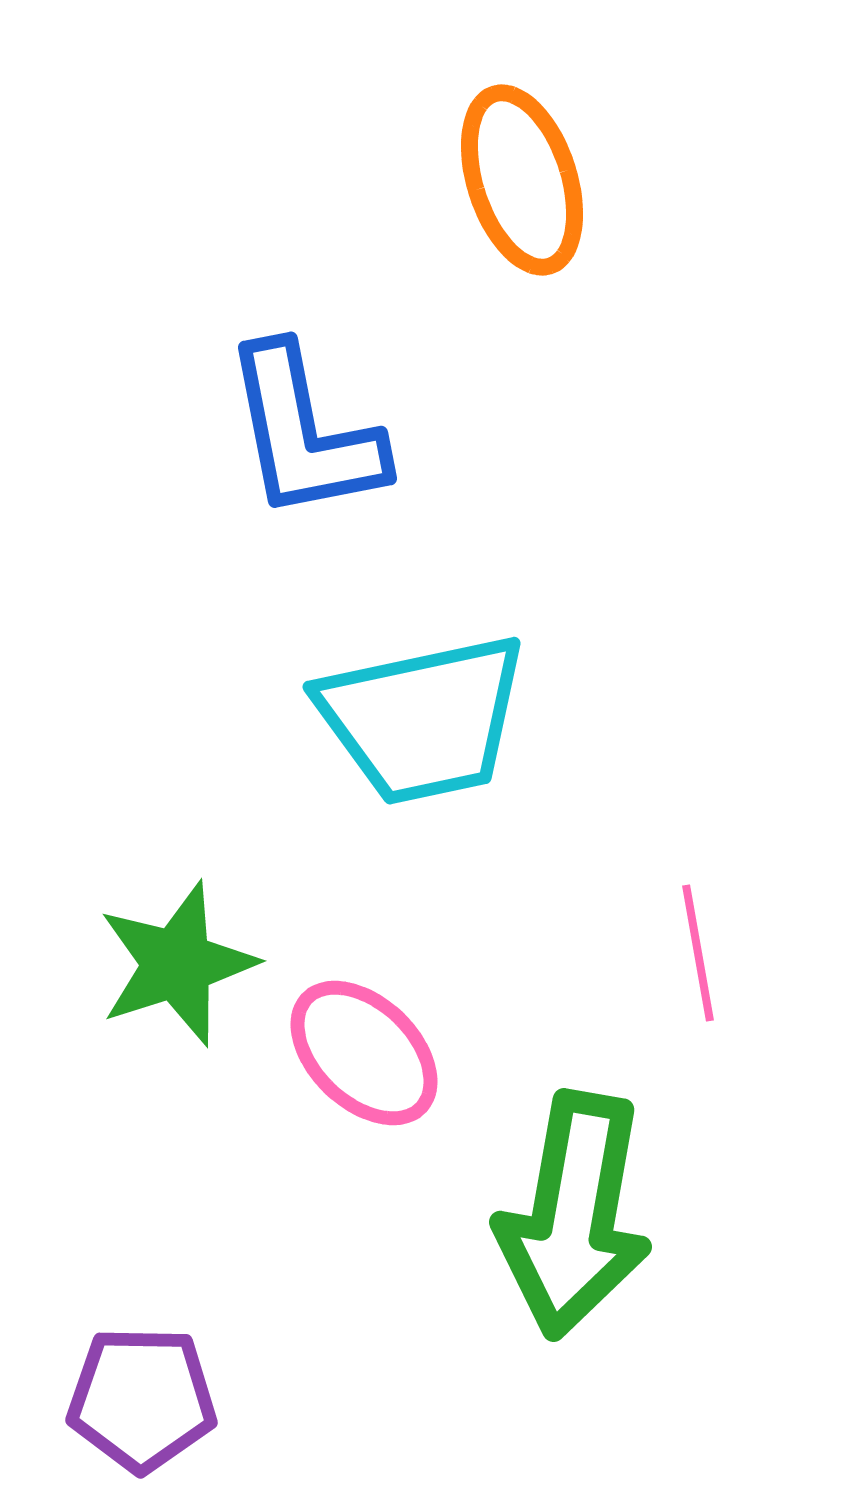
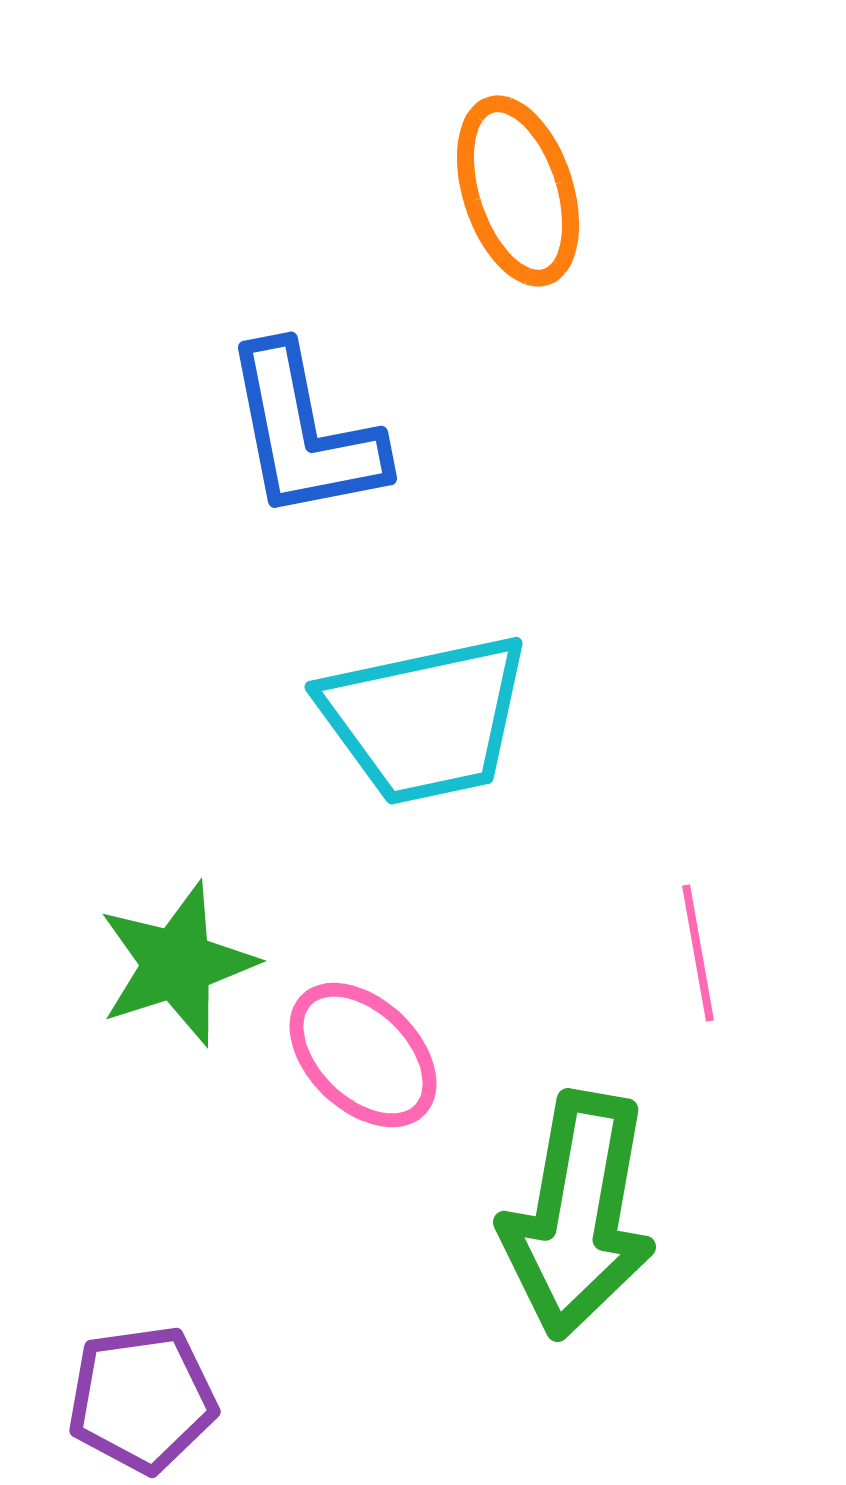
orange ellipse: moved 4 px left, 11 px down
cyan trapezoid: moved 2 px right
pink ellipse: moved 1 px left, 2 px down
green arrow: moved 4 px right
purple pentagon: rotated 9 degrees counterclockwise
